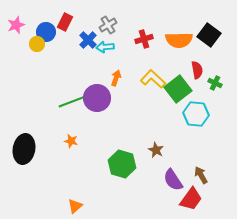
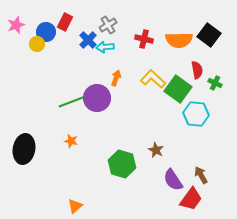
red cross: rotated 30 degrees clockwise
green square: rotated 16 degrees counterclockwise
